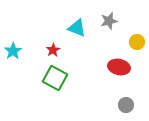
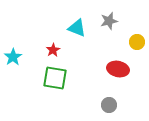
cyan star: moved 6 px down
red ellipse: moved 1 px left, 2 px down
green square: rotated 20 degrees counterclockwise
gray circle: moved 17 px left
